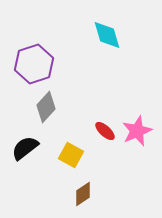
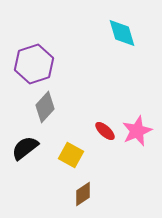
cyan diamond: moved 15 px right, 2 px up
gray diamond: moved 1 px left
